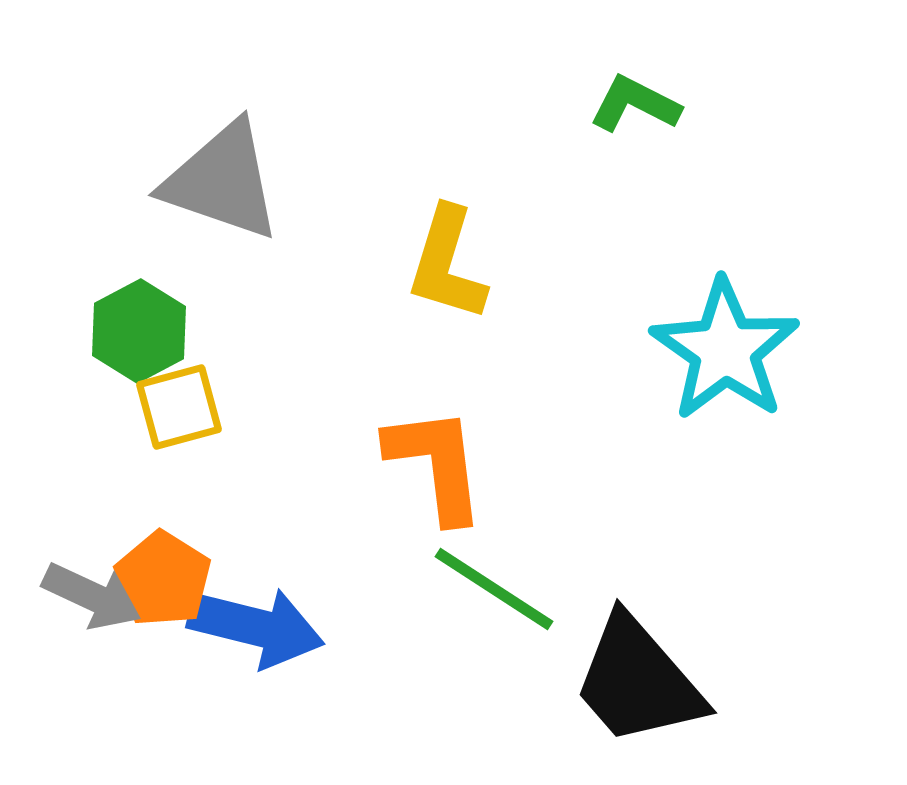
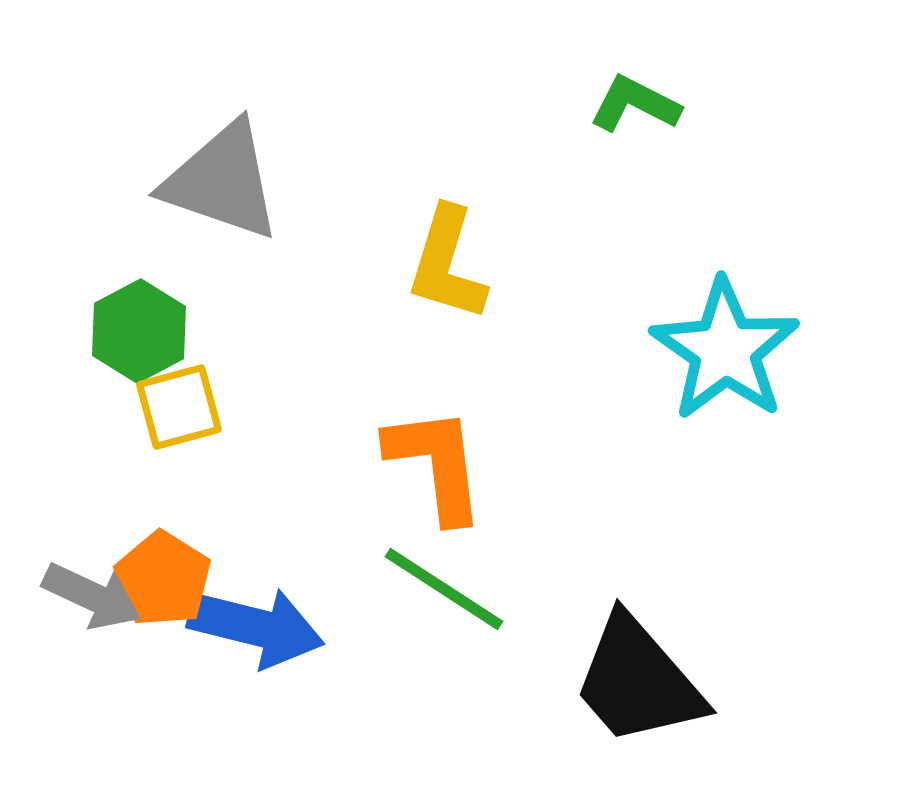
green line: moved 50 px left
